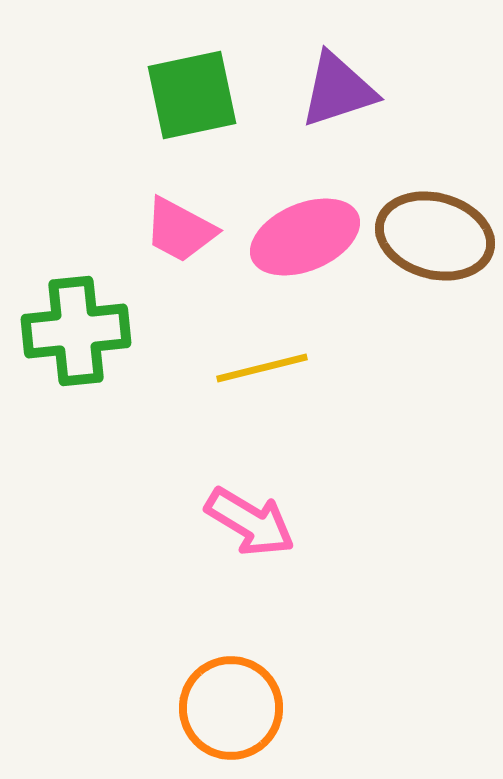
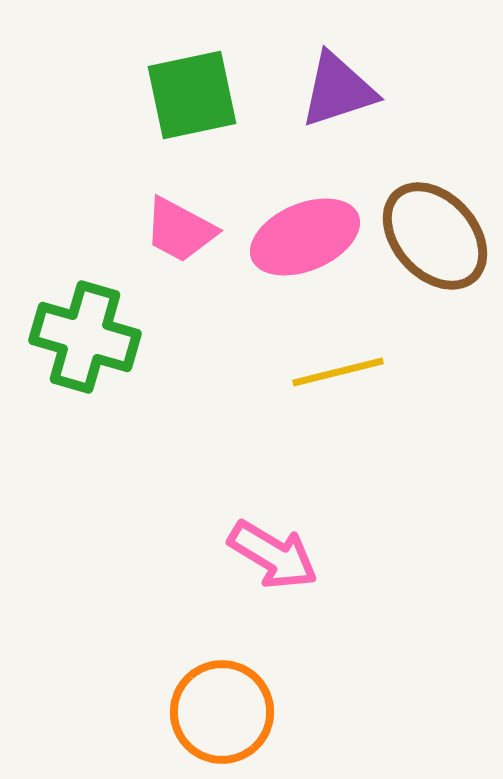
brown ellipse: rotated 33 degrees clockwise
green cross: moved 9 px right, 6 px down; rotated 22 degrees clockwise
yellow line: moved 76 px right, 4 px down
pink arrow: moved 23 px right, 33 px down
orange circle: moved 9 px left, 4 px down
